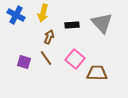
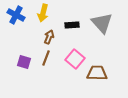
brown line: rotated 56 degrees clockwise
